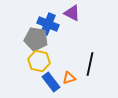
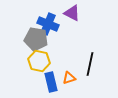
blue rectangle: rotated 24 degrees clockwise
